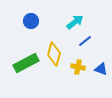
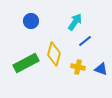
cyan arrow: rotated 18 degrees counterclockwise
